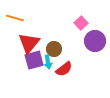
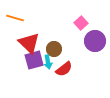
red triangle: rotated 25 degrees counterclockwise
